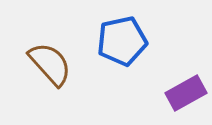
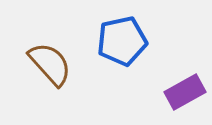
purple rectangle: moved 1 px left, 1 px up
